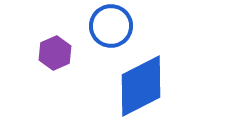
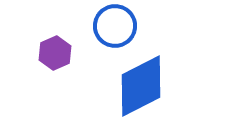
blue circle: moved 4 px right
